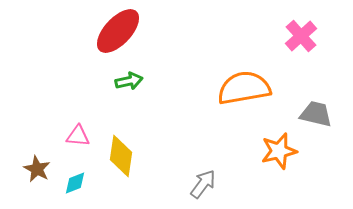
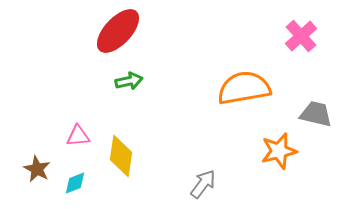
pink triangle: rotated 10 degrees counterclockwise
